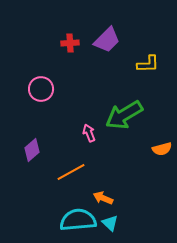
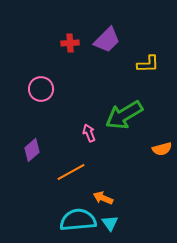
cyan triangle: rotated 12 degrees clockwise
